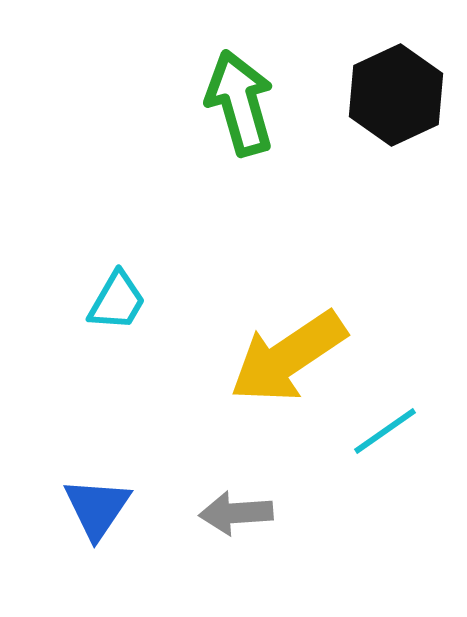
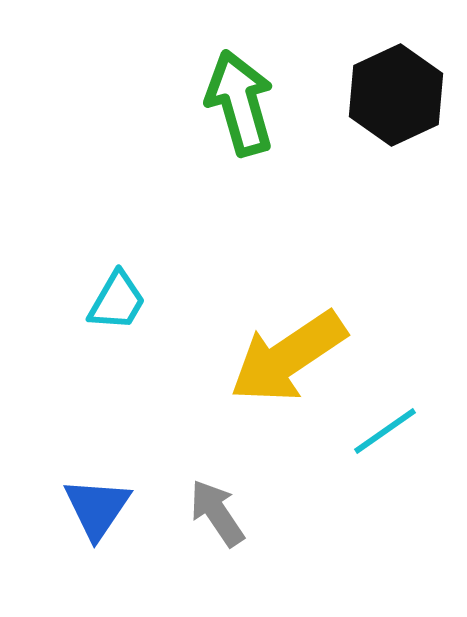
gray arrow: moved 19 px left; rotated 60 degrees clockwise
